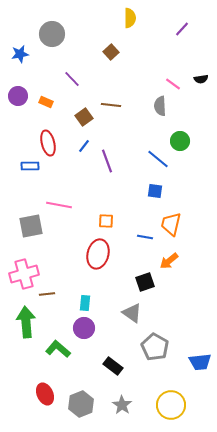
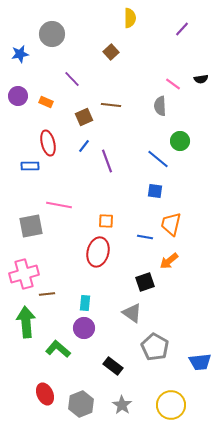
brown square at (84, 117): rotated 12 degrees clockwise
red ellipse at (98, 254): moved 2 px up
